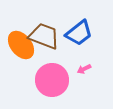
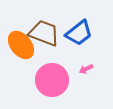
brown trapezoid: moved 3 px up
pink arrow: moved 2 px right
